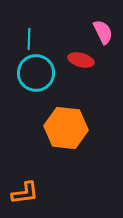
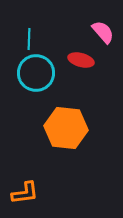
pink semicircle: rotated 15 degrees counterclockwise
